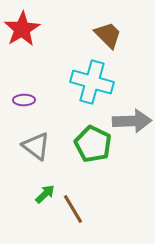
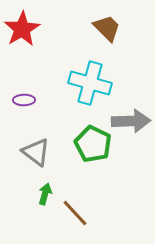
brown trapezoid: moved 1 px left, 7 px up
cyan cross: moved 2 px left, 1 px down
gray arrow: moved 1 px left
gray triangle: moved 6 px down
green arrow: rotated 30 degrees counterclockwise
brown line: moved 2 px right, 4 px down; rotated 12 degrees counterclockwise
